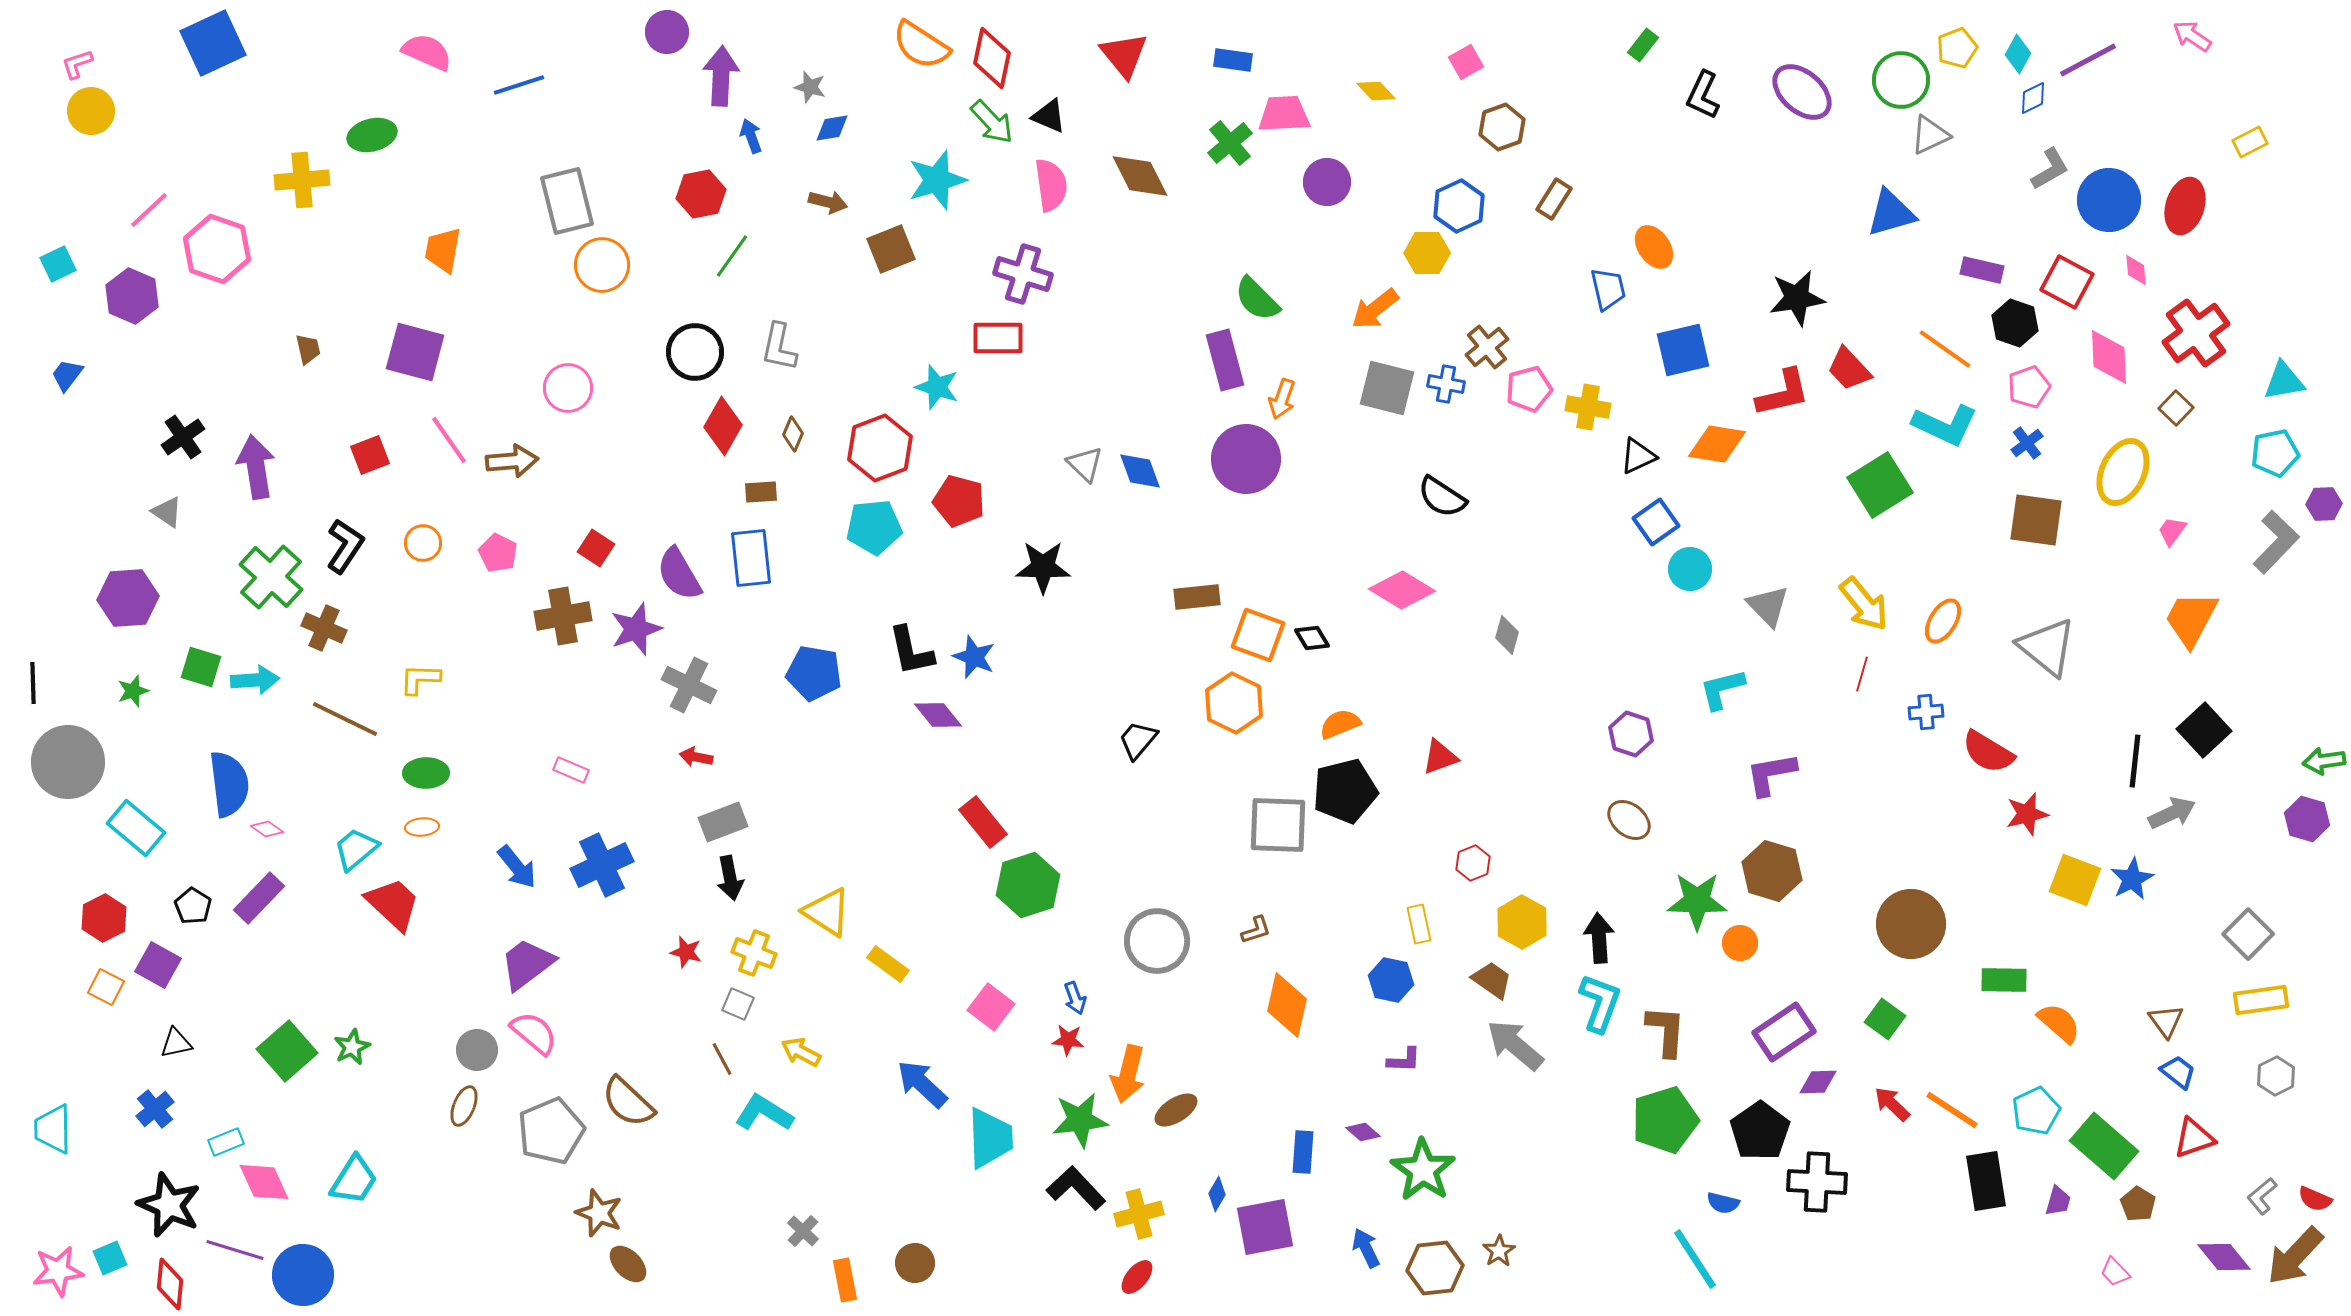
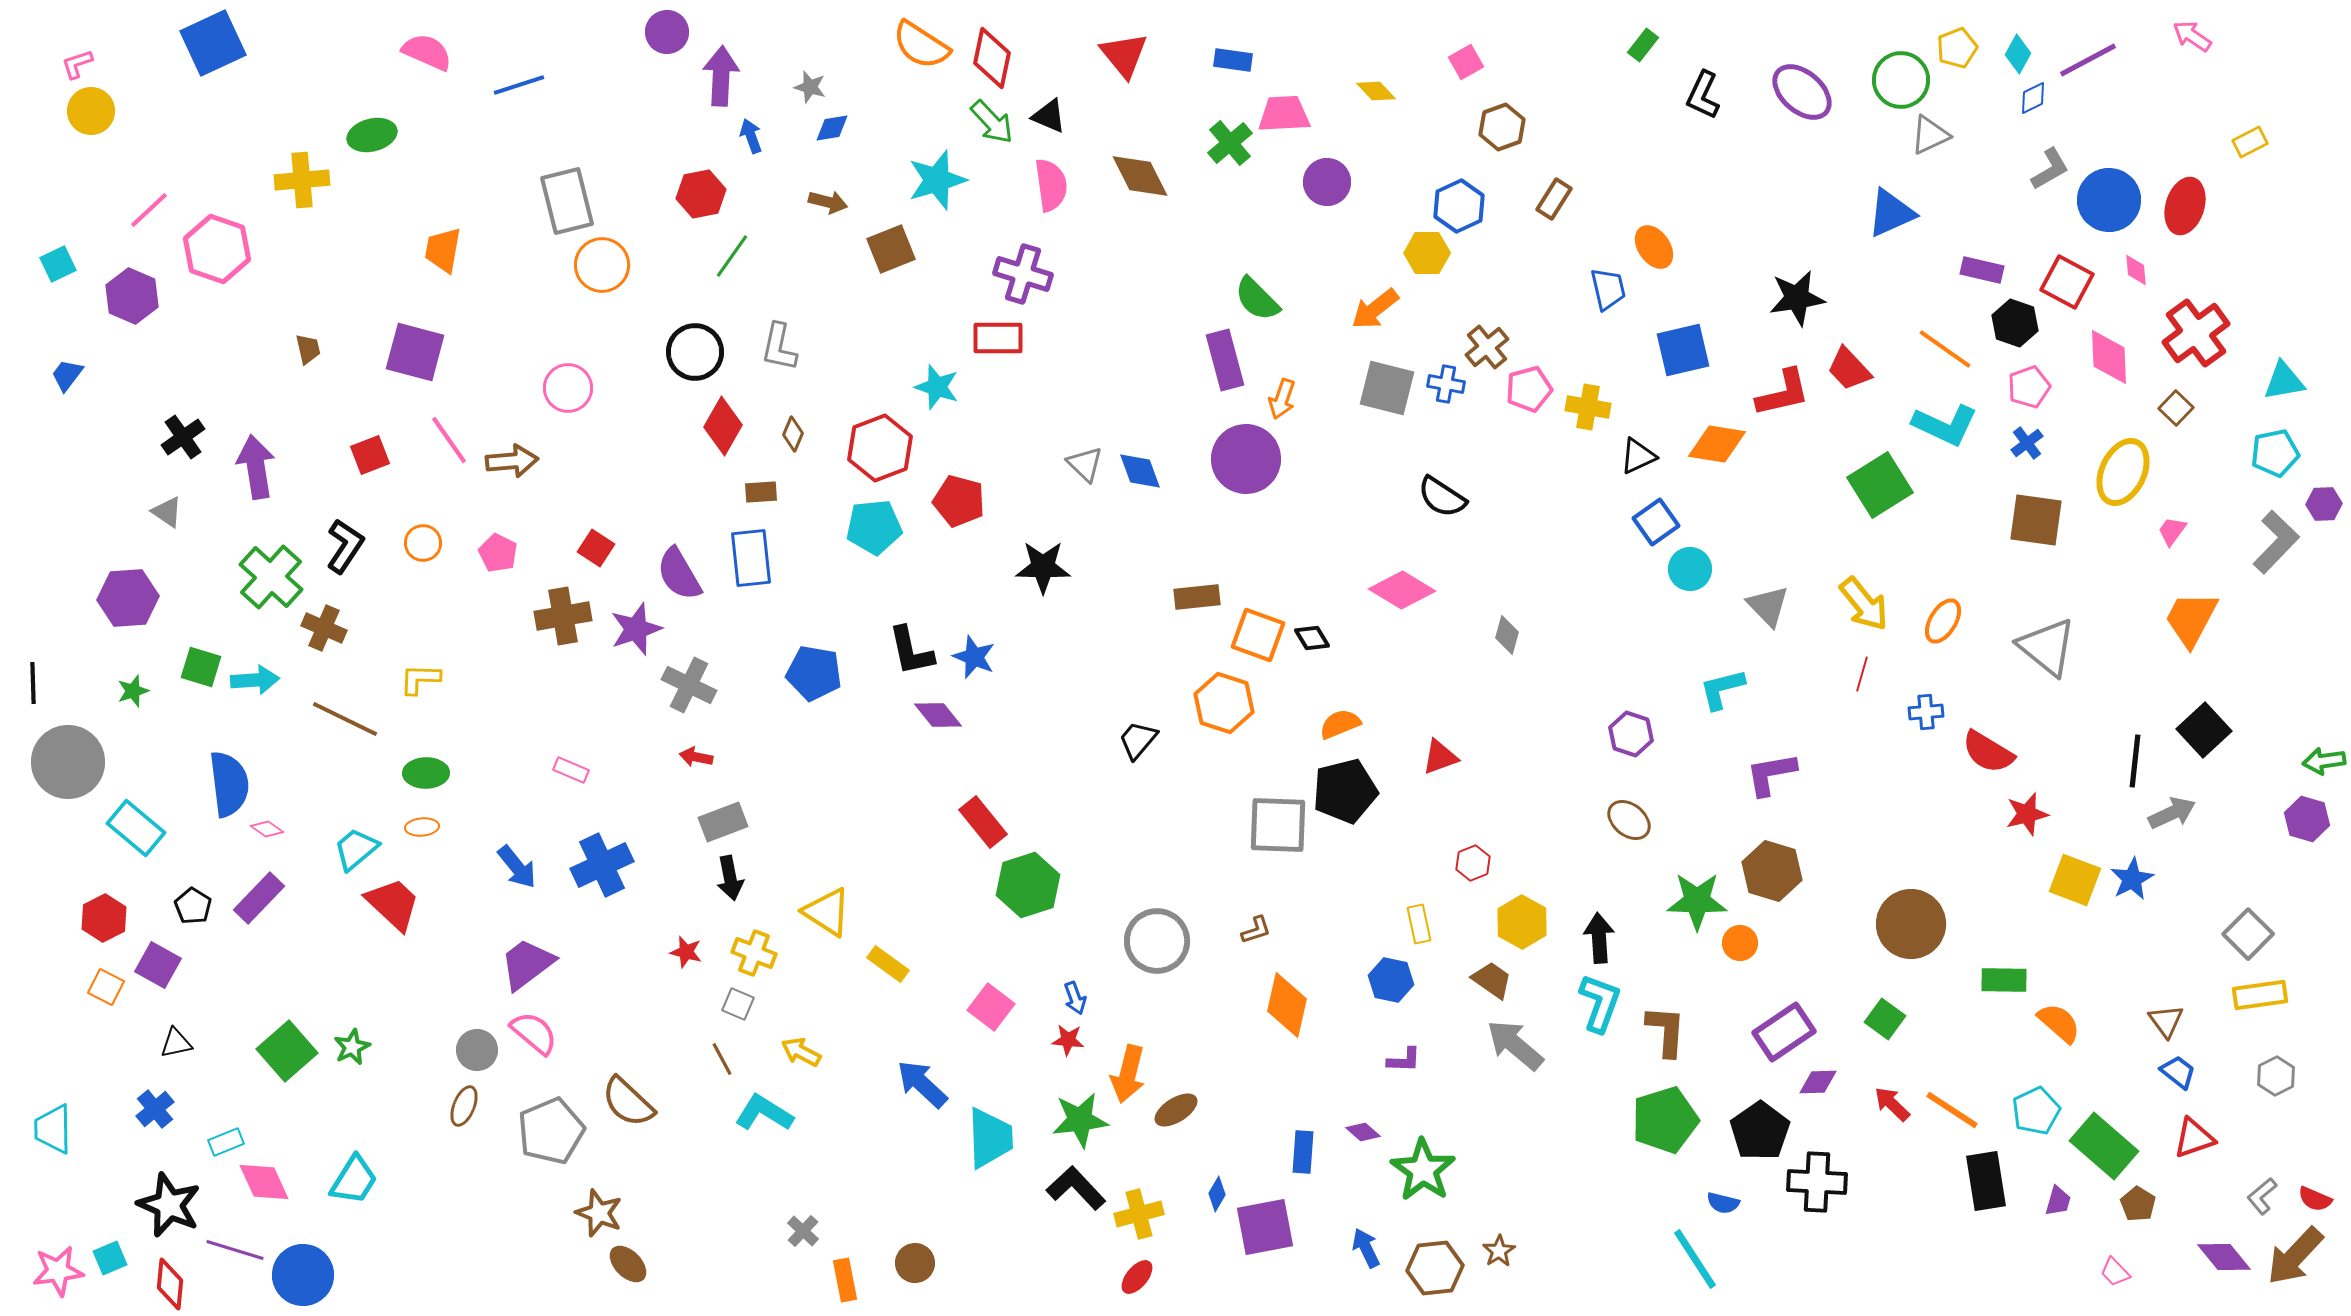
blue triangle at (1891, 213): rotated 8 degrees counterclockwise
orange hexagon at (1234, 703): moved 10 px left; rotated 8 degrees counterclockwise
yellow rectangle at (2261, 1000): moved 1 px left, 5 px up
